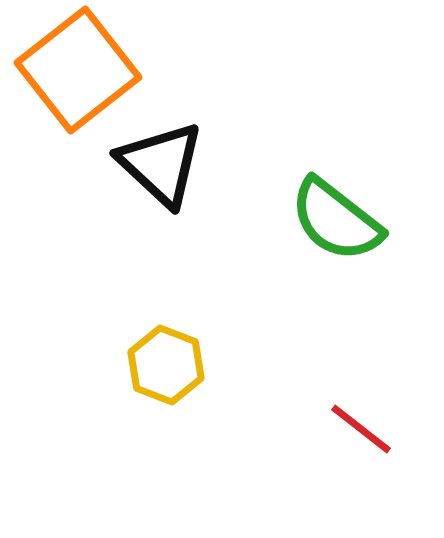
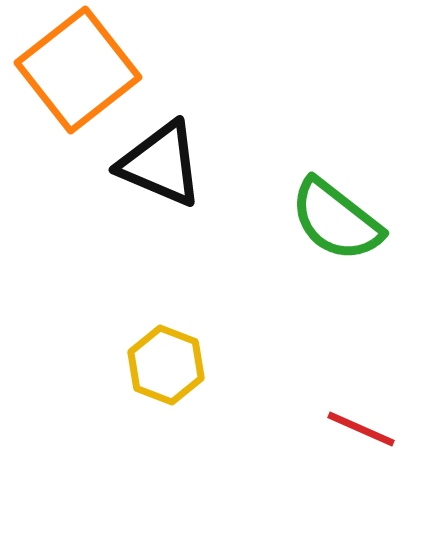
black triangle: rotated 20 degrees counterclockwise
red line: rotated 14 degrees counterclockwise
